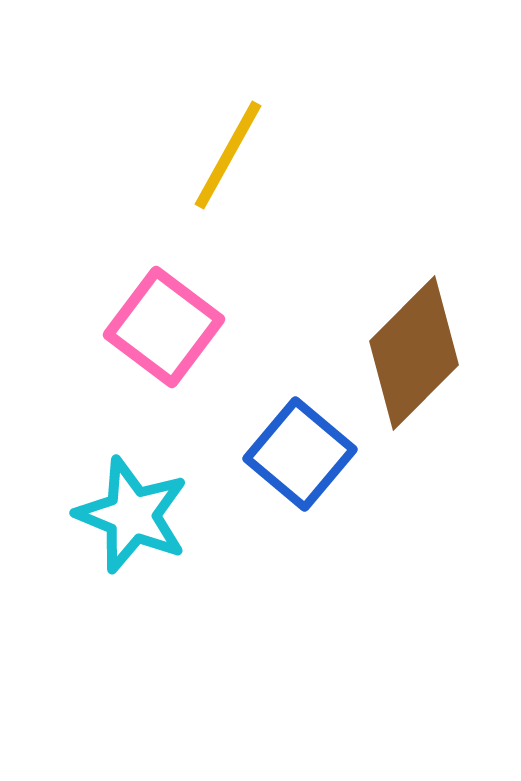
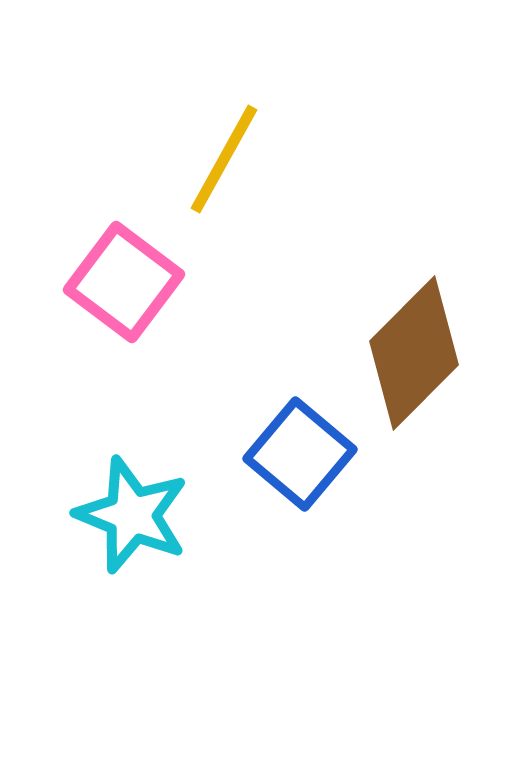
yellow line: moved 4 px left, 4 px down
pink square: moved 40 px left, 45 px up
